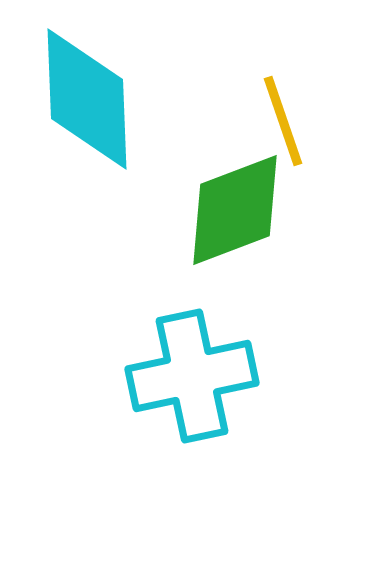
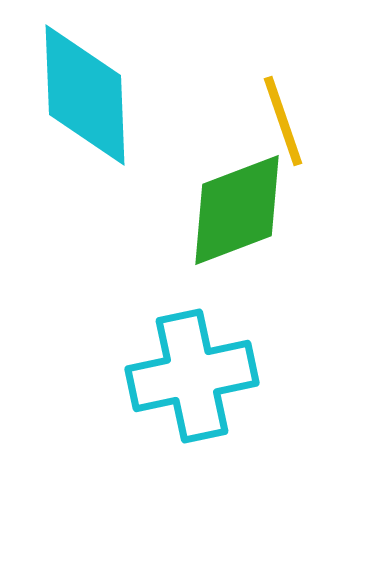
cyan diamond: moved 2 px left, 4 px up
green diamond: moved 2 px right
